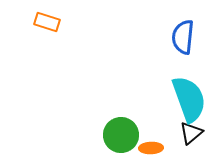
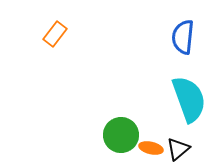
orange rectangle: moved 8 px right, 12 px down; rotated 70 degrees counterclockwise
black triangle: moved 13 px left, 16 px down
orange ellipse: rotated 15 degrees clockwise
